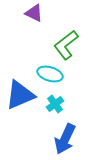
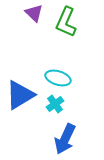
purple triangle: rotated 18 degrees clockwise
green L-shape: moved 23 px up; rotated 28 degrees counterclockwise
cyan ellipse: moved 8 px right, 4 px down
blue triangle: rotated 8 degrees counterclockwise
